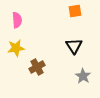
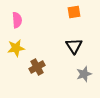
orange square: moved 1 px left, 1 px down
gray star: moved 1 px right, 2 px up; rotated 21 degrees clockwise
